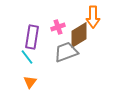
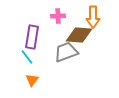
pink cross: moved 11 px up; rotated 16 degrees clockwise
brown diamond: rotated 36 degrees clockwise
orange triangle: moved 2 px right, 2 px up
